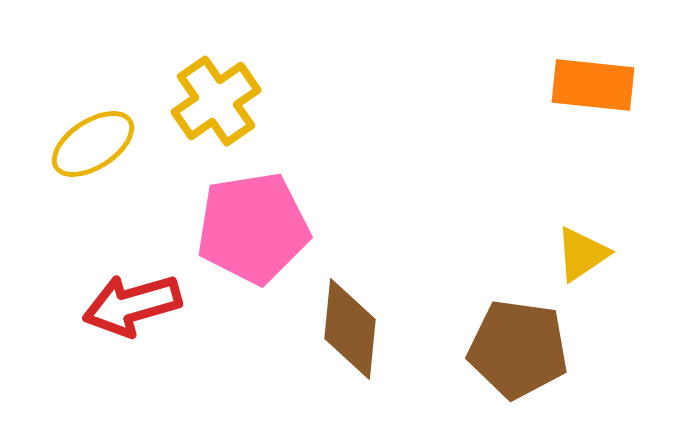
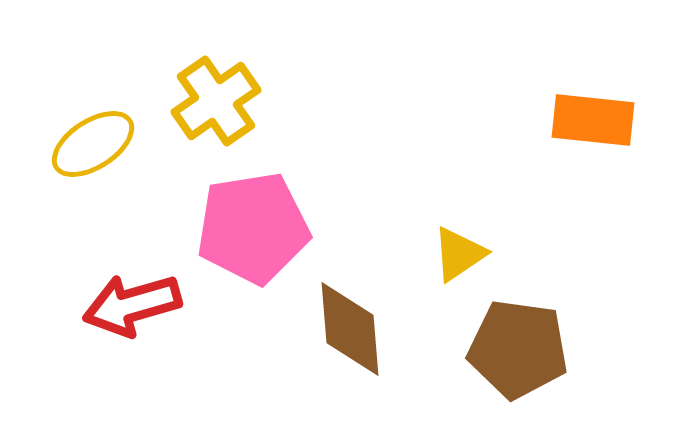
orange rectangle: moved 35 px down
yellow triangle: moved 123 px left
brown diamond: rotated 10 degrees counterclockwise
